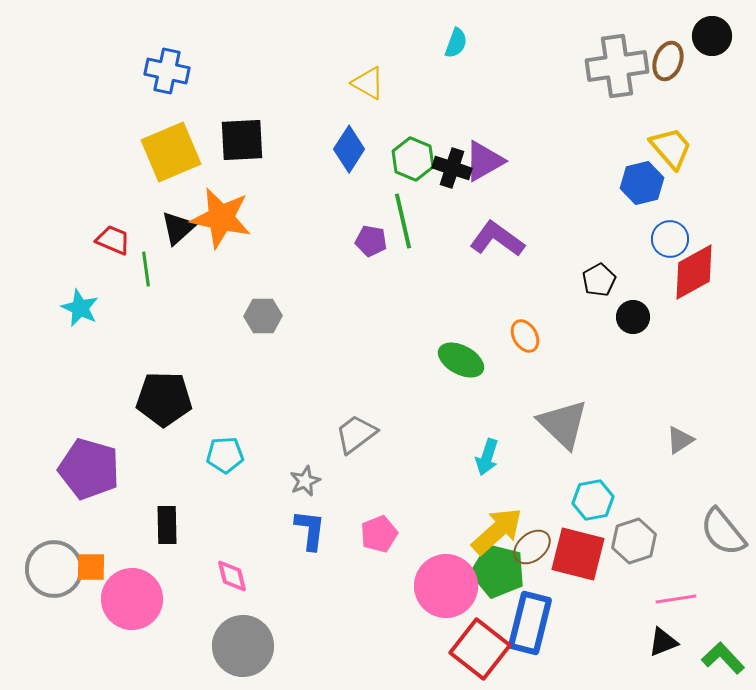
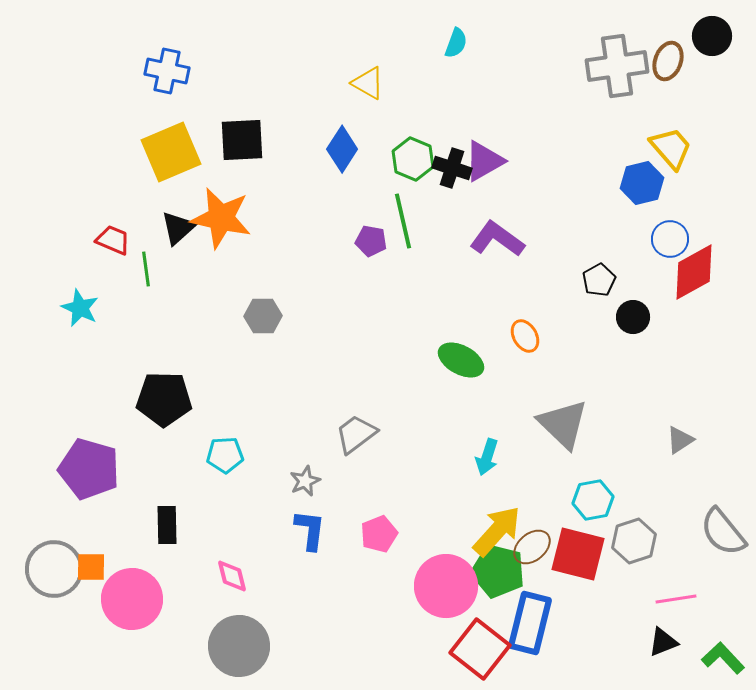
blue diamond at (349, 149): moved 7 px left
yellow arrow at (497, 531): rotated 6 degrees counterclockwise
gray circle at (243, 646): moved 4 px left
